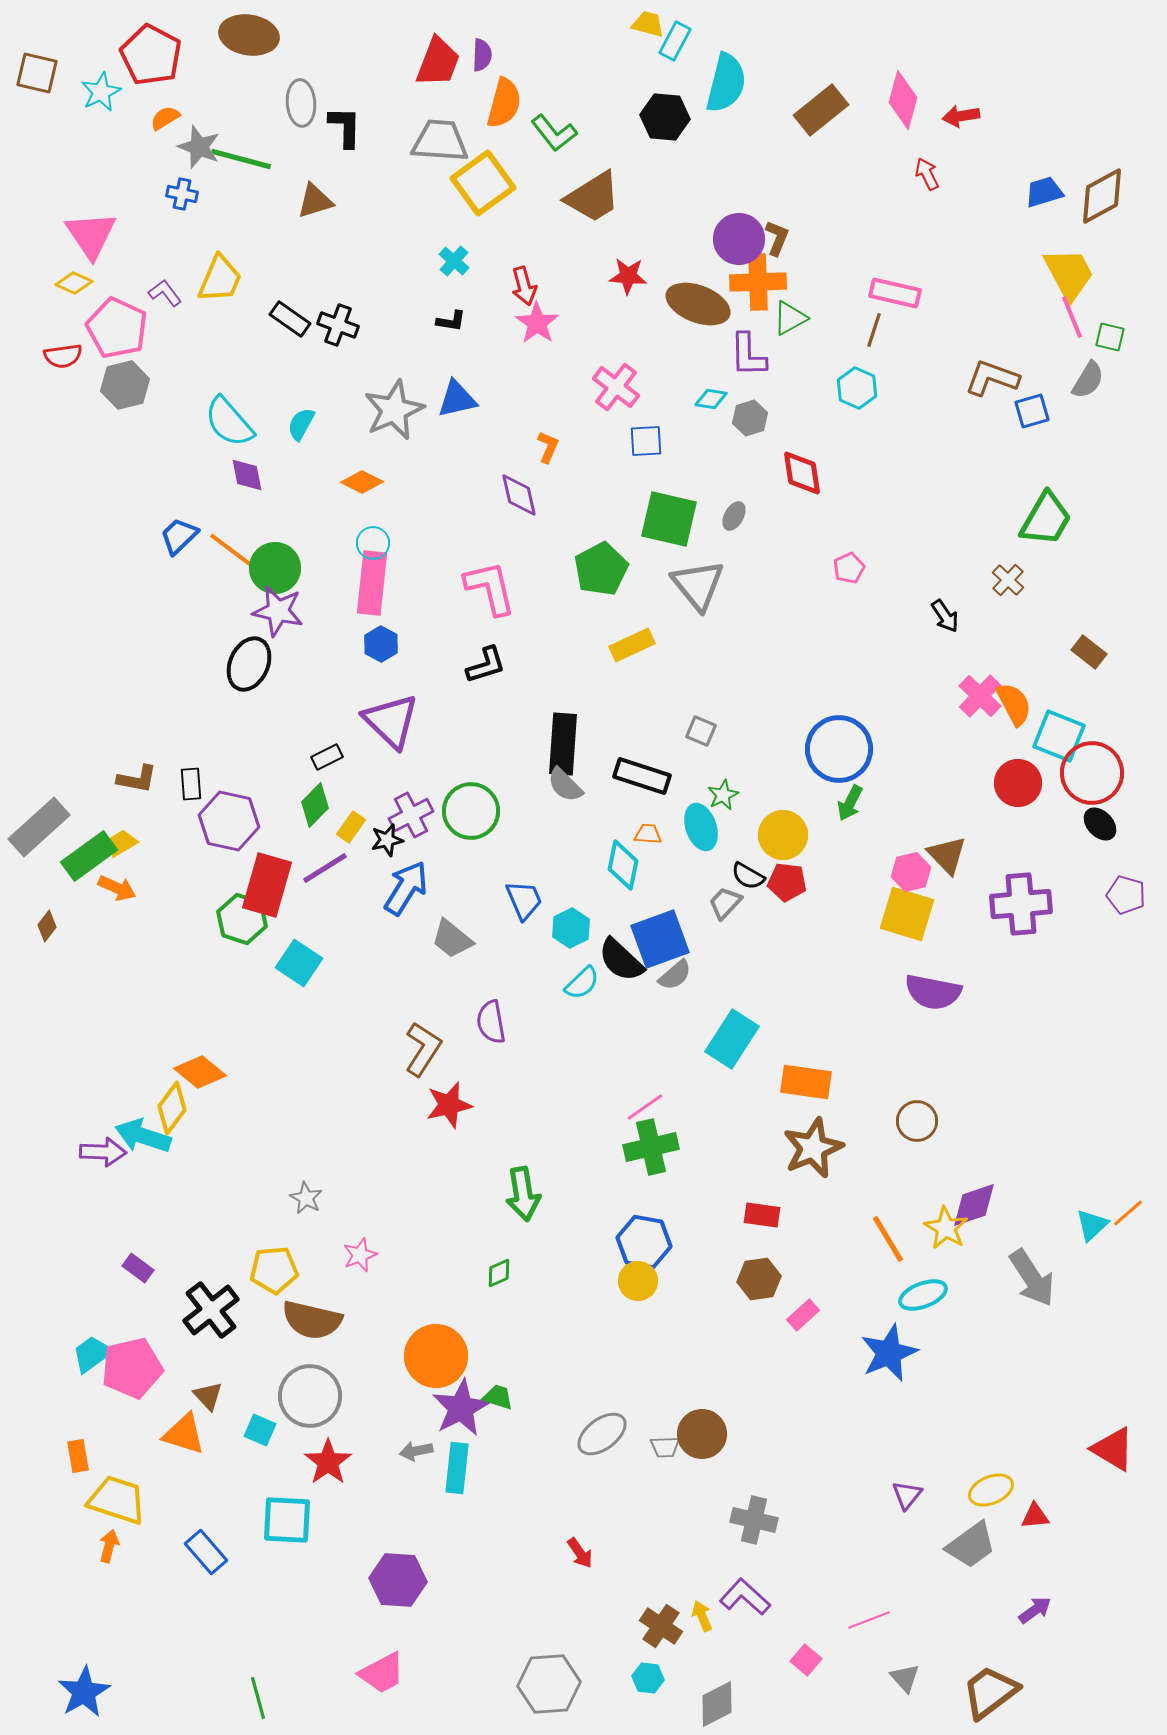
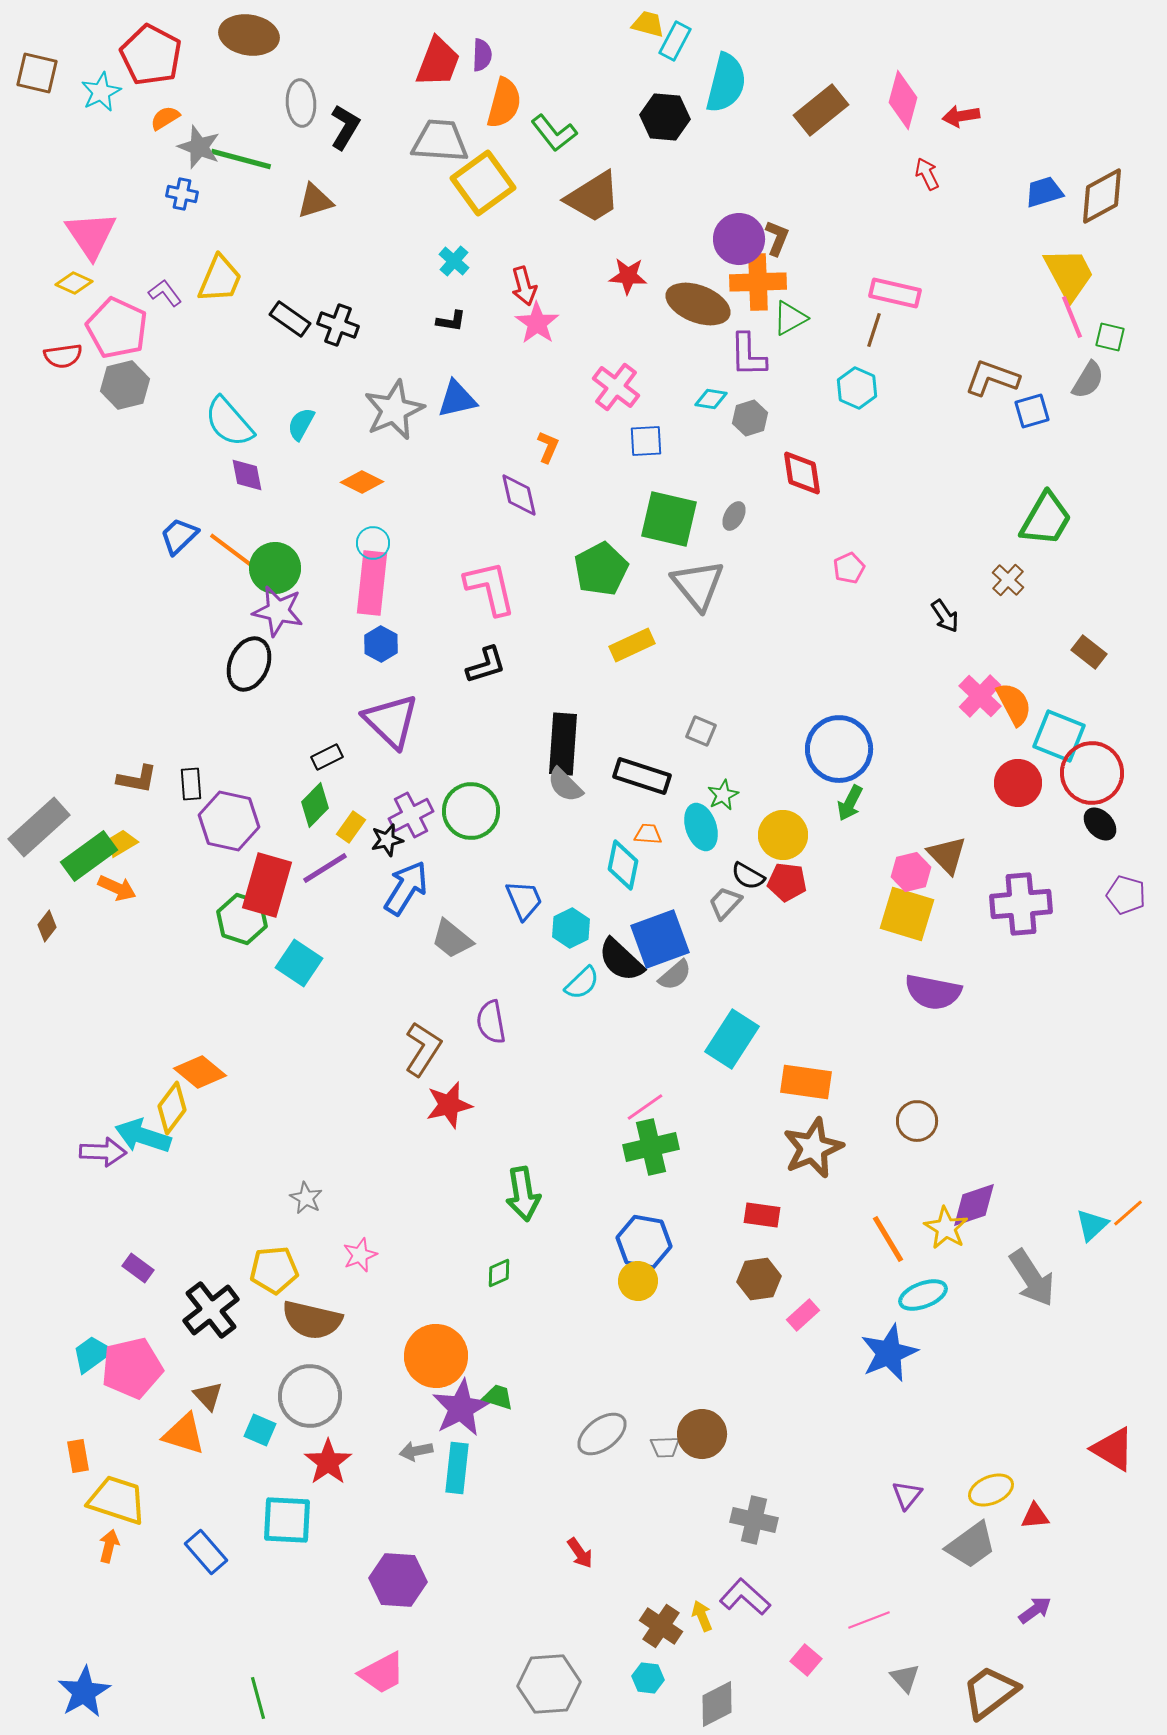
black L-shape at (345, 127): rotated 30 degrees clockwise
